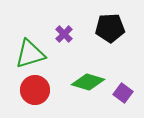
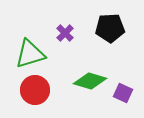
purple cross: moved 1 px right, 1 px up
green diamond: moved 2 px right, 1 px up
purple square: rotated 12 degrees counterclockwise
